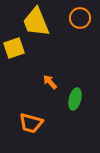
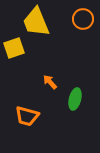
orange circle: moved 3 px right, 1 px down
orange trapezoid: moved 4 px left, 7 px up
